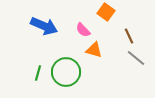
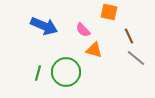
orange square: moved 3 px right; rotated 24 degrees counterclockwise
